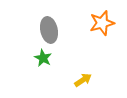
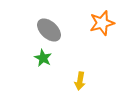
gray ellipse: rotated 35 degrees counterclockwise
yellow arrow: moved 3 px left, 1 px down; rotated 132 degrees clockwise
